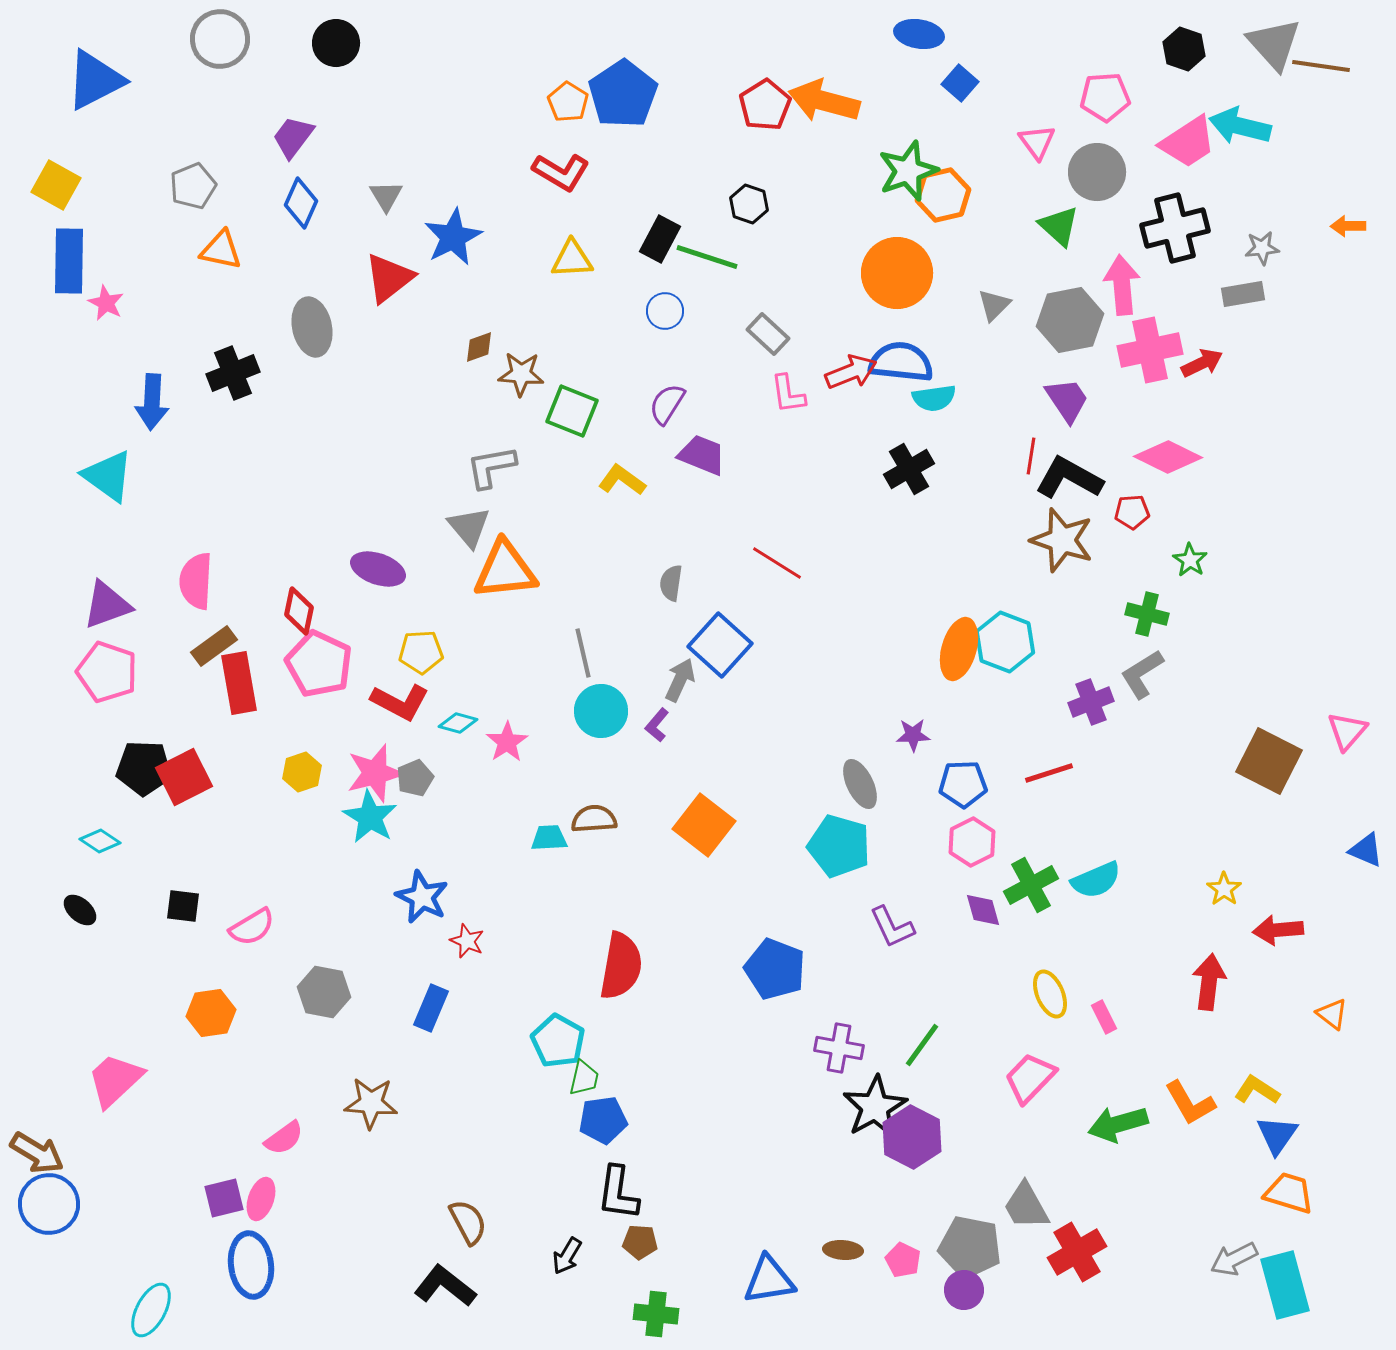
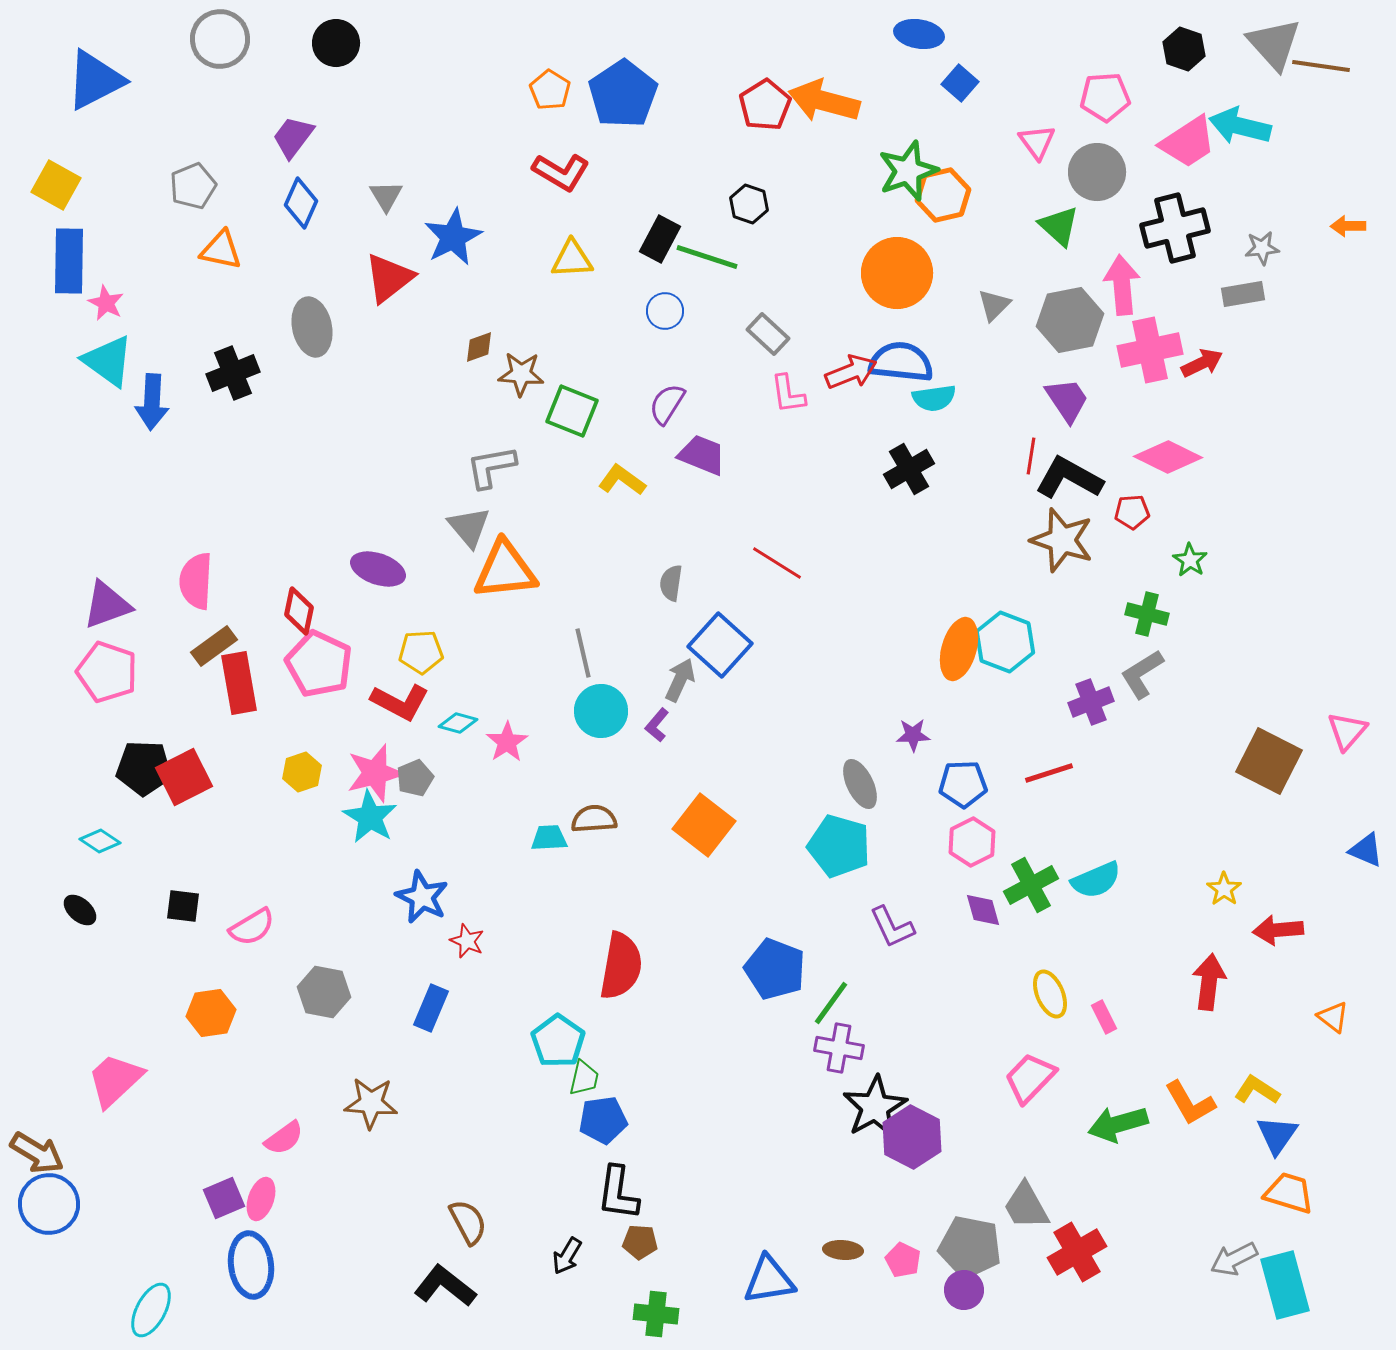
orange pentagon at (568, 102): moved 18 px left, 12 px up
cyan triangle at (108, 476): moved 115 px up
orange triangle at (1332, 1014): moved 1 px right, 3 px down
cyan pentagon at (558, 1041): rotated 6 degrees clockwise
green line at (922, 1045): moved 91 px left, 42 px up
purple square at (224, 1198): rotated 9 degrees counterclockwise
